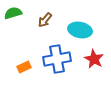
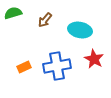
blue cross: moved 7 px down
